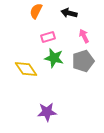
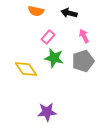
orange semicircle: rotated 105 degrees counterclockwise
pink rectangle: rotated 32 degrees counterclockwise
